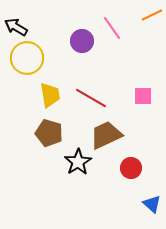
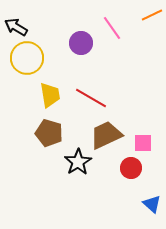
purple circle: moved 1 px left, 2 px down
pink square: moved 47 px down
